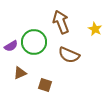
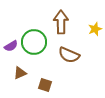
brown arrow: rotated 20 degrees clockwise
yellow star: rotated 24 degrees clockwise
